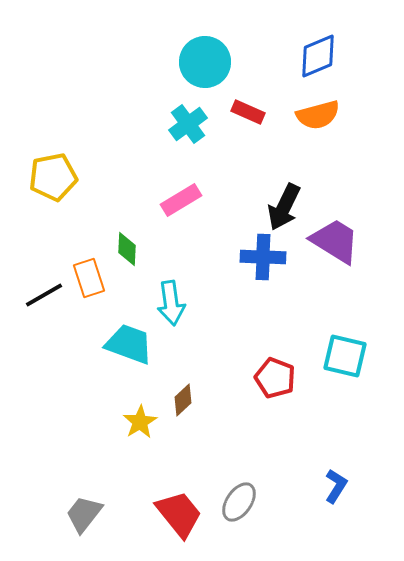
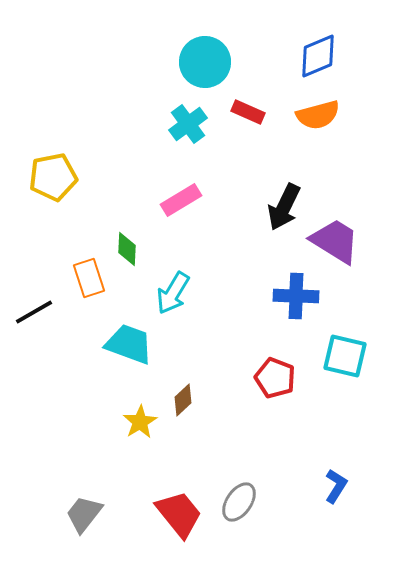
blue cross: moved 33 px right, 39 px down
black line: moved 10 px left, 17 px down
cyan arrow: moved 2 px right, 10 px up; rotated 39 degrees clockwise
